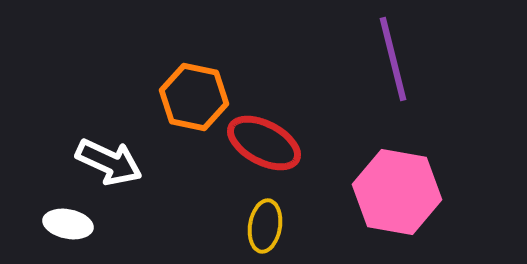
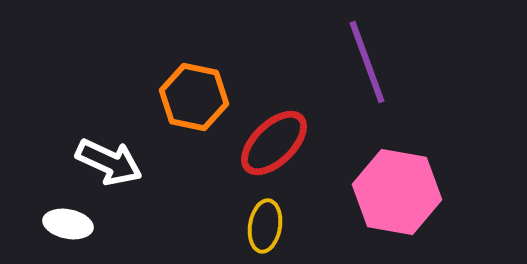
purple line: moved 26 px left, 3 px down; rotated 6 degrees counterclockwise
red ellipse: moved 10 px right; rotated 72 degrees counterclockwise
